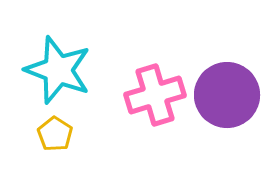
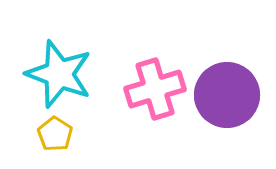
cyan star: moved 1 px right, 4 px down
pink cross: moved 6 px up
